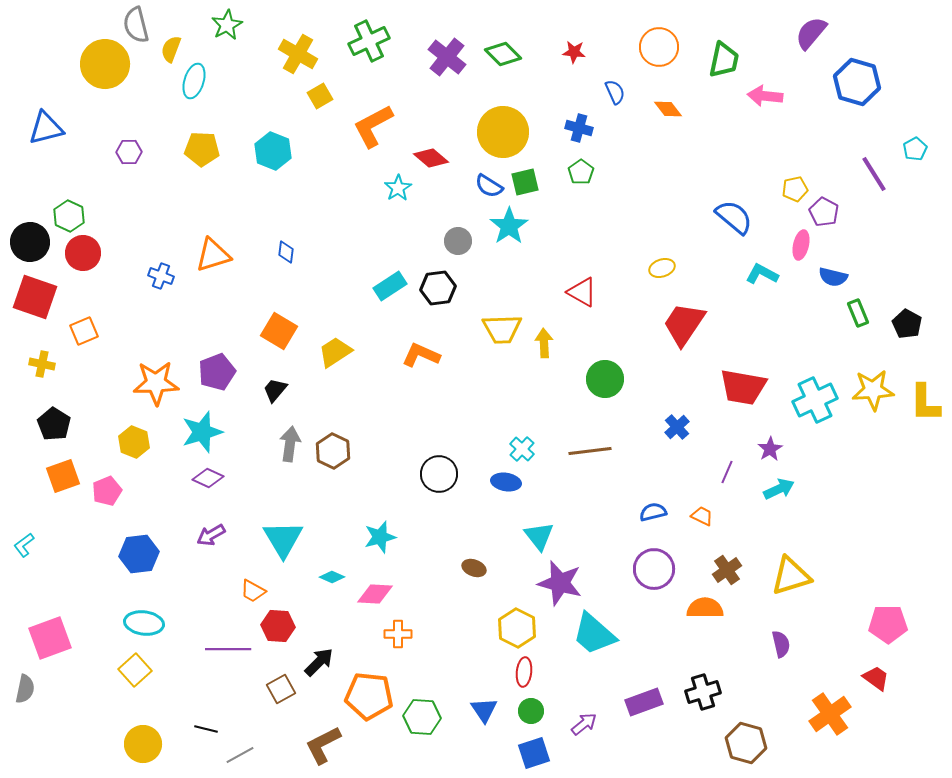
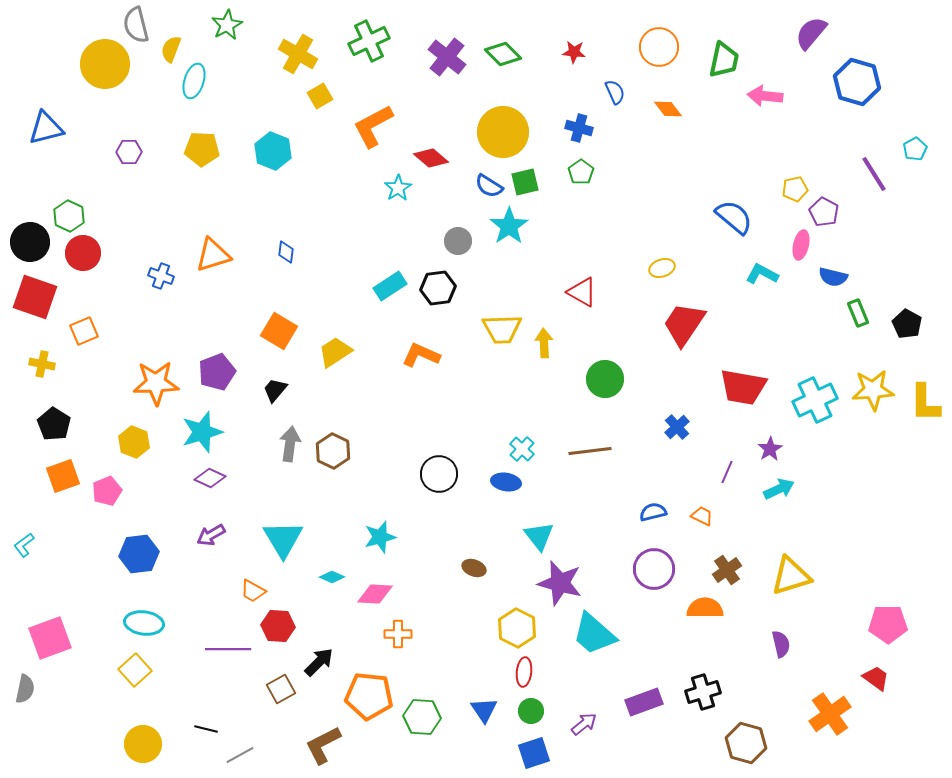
purple diamond at (208, 478): moved 2 px right
